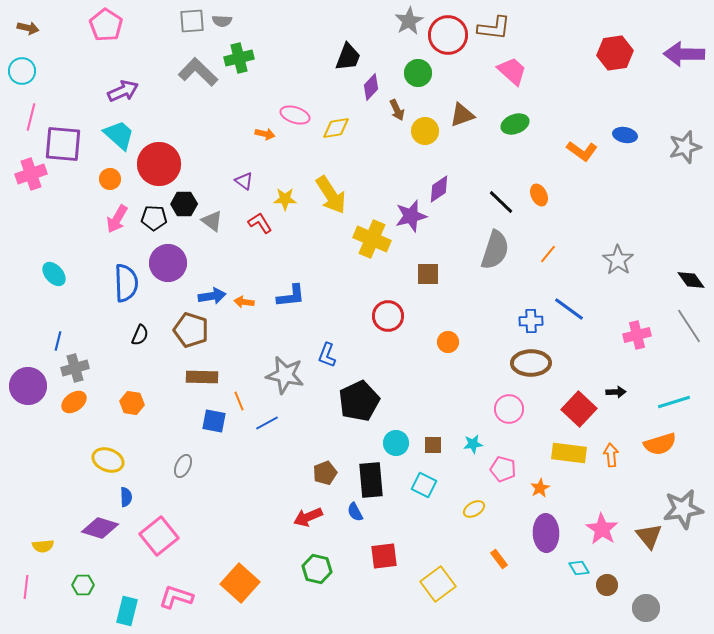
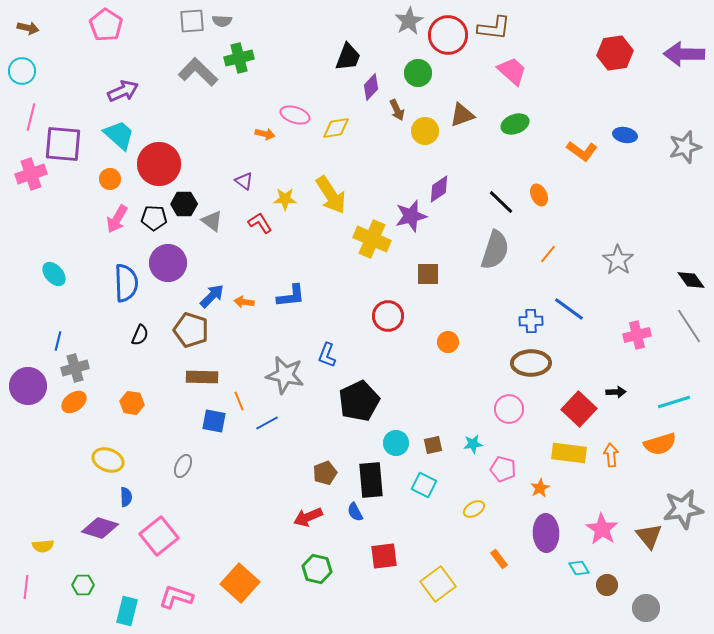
blue arrow at (212, 296): rotated 36 degrees counterclockwise
brown square at (433, 445): rotated 12 degrees counterclockwise
